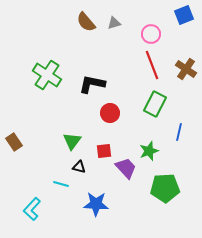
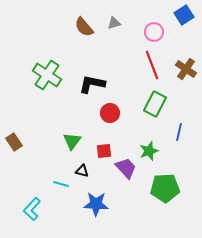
blue square: rotated 12 degrees counterclockwise
brown semicircle: moved 2 px left, 5 px down
pink circle: moved 3 px right, 2 px up
black triangle: moved 3 px right, 4 px down
